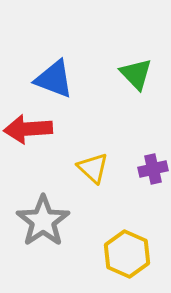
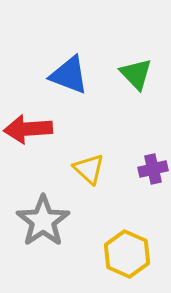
blue triangle: moved 15 px right, 4 px up
yellow triangle: moved 4 px left, 1 px down
